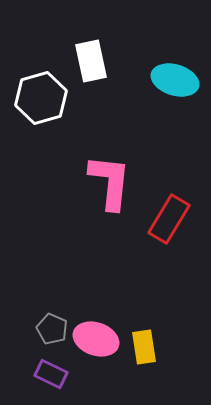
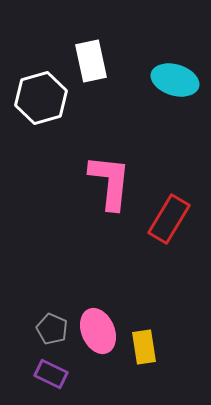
pink ellipse: moved 2 px right, 8 px up; rotated 48 degrees clockwise
